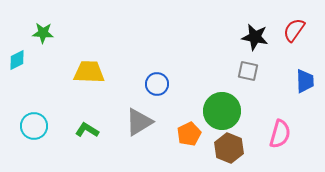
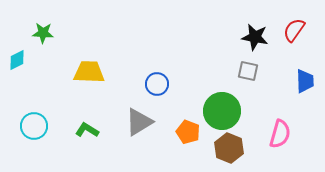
orange pentagon: moved 1 px left, 2 px up; rotated 25 degrees counterclockwise
